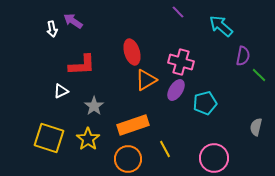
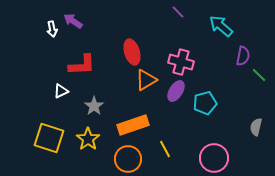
purple ellipse: moved 1 px down
